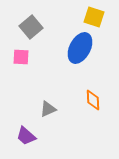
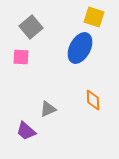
purple trapezoid: moved 5 px up
